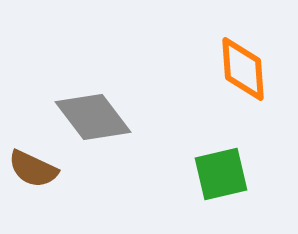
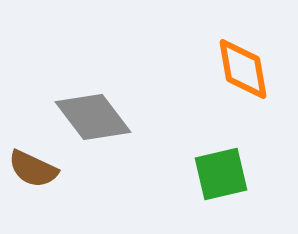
orange diamond: rotated 6 degrees counterclockwise
